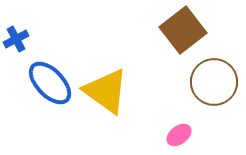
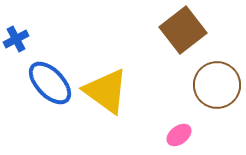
brown circle: moved 3 px right, 3 px down
